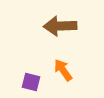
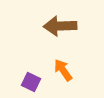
purple square: rotated 12 degrees clockwise
